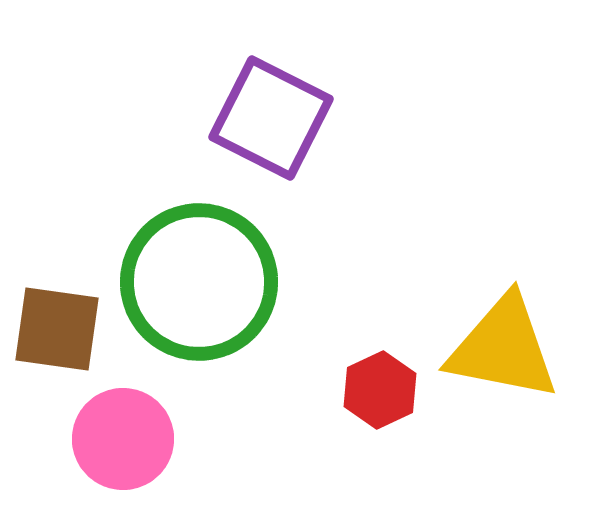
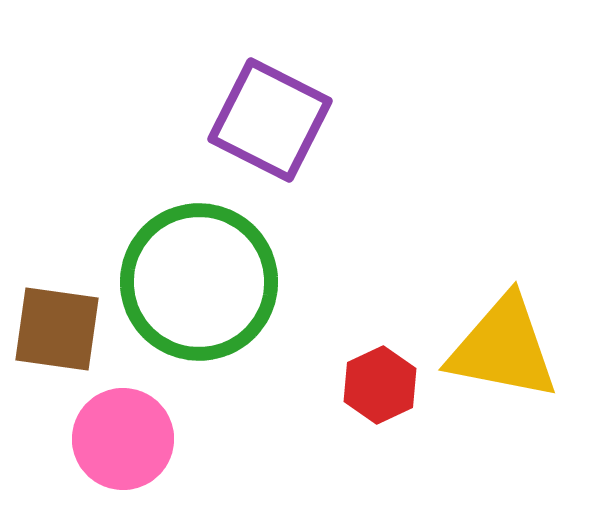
purple square: moved 1 px left, 2 px down
red hexagon: moved 5 px up
